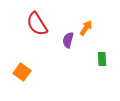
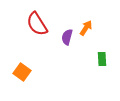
purple semicircle: moved 1 px left, 3 px up
